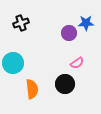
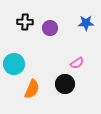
black cross: moved 4 px right, 1 px up; rotated 21 degrees clockwise
purple circle: moved 19 px left, 5 px up
cyan circle: moved 1 px right, 1 px down
orange semicircle: rotated 30 degrees clockwise
